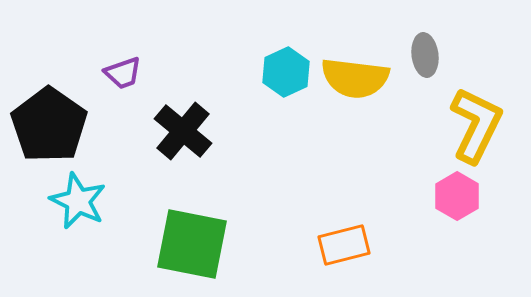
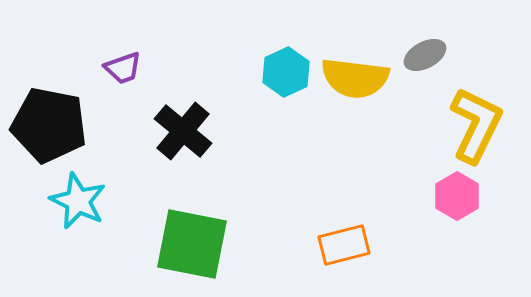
gray ellipse: rotated 69 degrees clockwise
purple trapezoid: moved 5 px up
black pentagon: rotated 24 degrees counterclockwise
